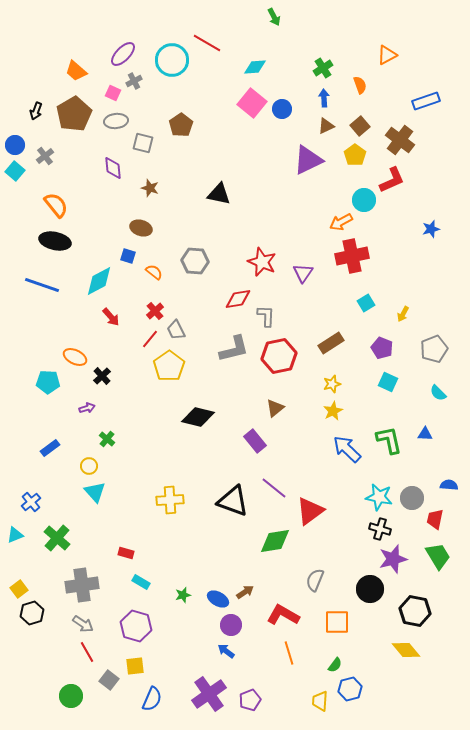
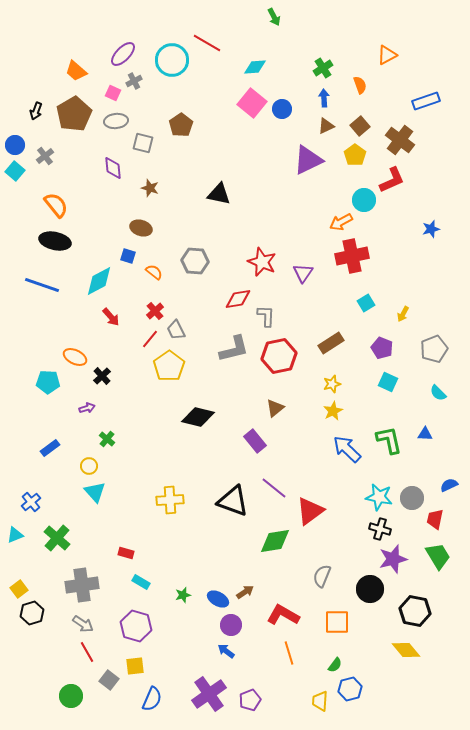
blue semicircle at (449, 485): rotated 30 degrees counterclockwise
gray semicircle at (315, 580): moved 7 px right, 4 px up
